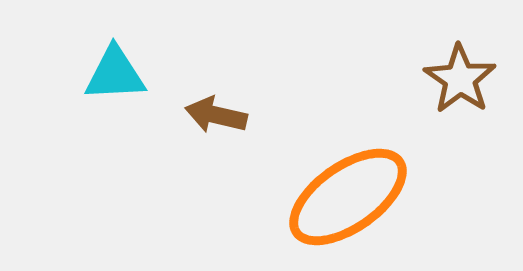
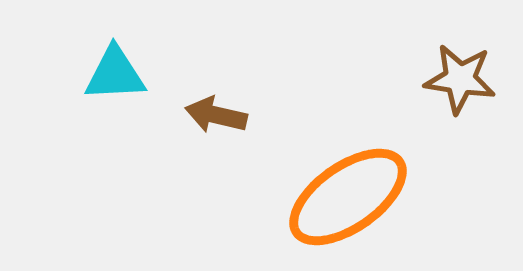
brown star: rotated 26 degrees counterclockwise
